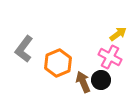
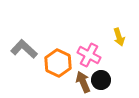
yellow arrow: moved 1 px right, 3 px down; rotated 108 degrees clockwise
gray L-shape: rotated 96 degrees clockwise
pink cross: moved 21 px left, 2 px up
orange hexagon: rotated 12 degrees counterclockwise
